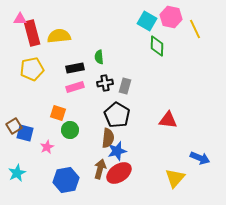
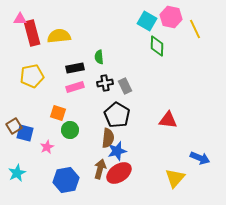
yellow pentagon: moved 7 px down
gray rectangle: rotated 42 degrees counterclockwise
